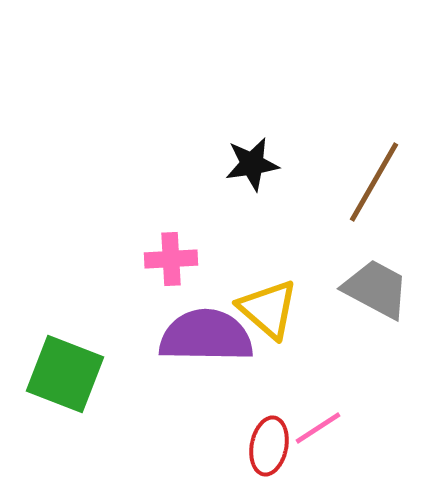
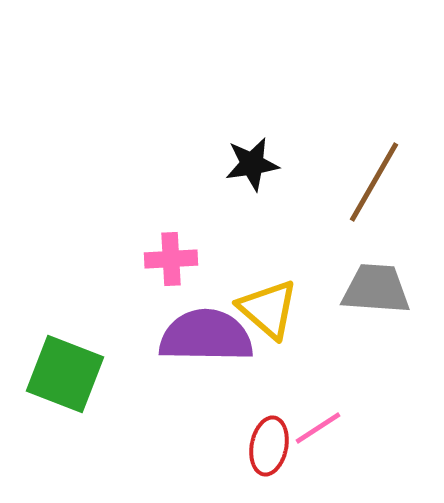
gray trapezoid: rotated 24 degrees counterclockwise
